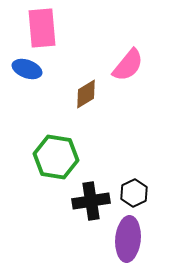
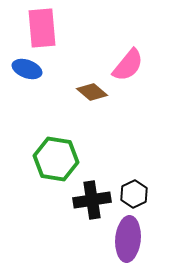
brown diamond: moved 6 px right, 2 px up; rotated 72 degrees clockwise
green hexagon: moved 2 px down
black hexagon: moved 1 px down
black cross: moved 1 px right, 1 px up
